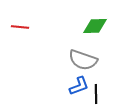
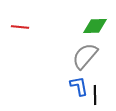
gray semicircle: moved 2 px right, 4 px up; rotated 112 degrees clockwise
blue L-shape: rotated 80 degrees counterclockwise
black line: moved 1 px left, 1 px down
